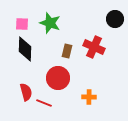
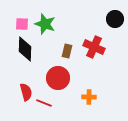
green star: moved 5 px left, 1 px down
